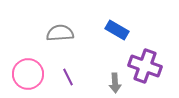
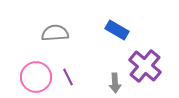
gray semicircle: moved 5 px left
purple cross: rotated 20 degrees clockwise
pink circle: moved 8 px right, 3 px down
